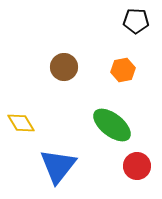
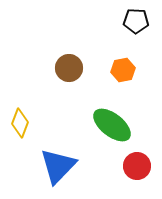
brown circle: moved 5 px right, 1 px down
yellow diamond: moved 1 px left; rotated 52 degrees clockwise
blue triangle: rotated 6 degrees clockwise
